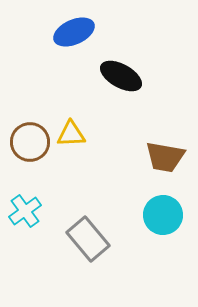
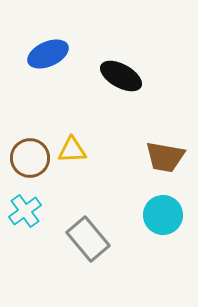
blue ellipse: moved 26 px left, 22 px down
yellow triangle: moved 1 px right, 16 px down
brown circle: moved 16 px down
